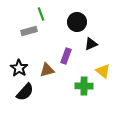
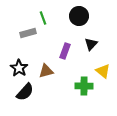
green line: moved 2 px right, 4 px down
black circle: moved 2 px right, 6 px up
gray rectangle: moved 1 px left, 2 px down
black triangle: rotated 24 degrees counterclockwise
purple rectangle: moved 1 px left, 5 px up
brown triangle: moved 1 px left, 1 px down
